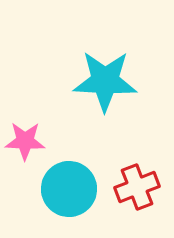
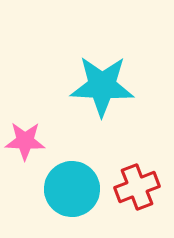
cyan star: moved 3 px left, 5 px down
cyan circle: moved 3 px right
